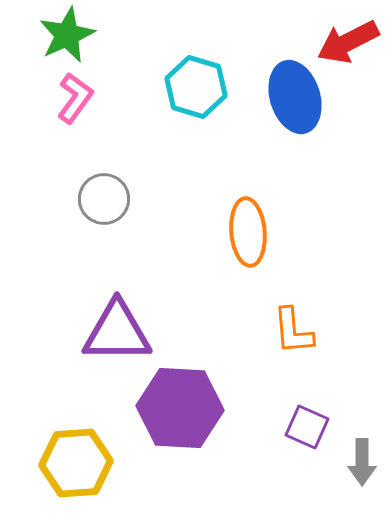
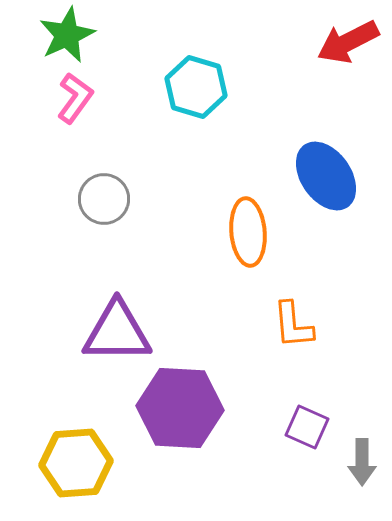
blue ellipse: moved 31 px right, 79 px down; rotated 18 degrees counterclockwise
orange L-shape: moved 6 px up
